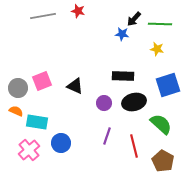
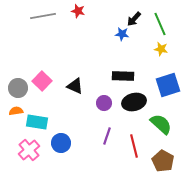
green line: rotated 65 degrees clockwise
yellow star: moved 4 px right
pink square: rotated 24 degrees counterclockwise
orange semicircle: rotated 32 degrees counterclockwise
